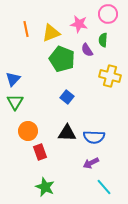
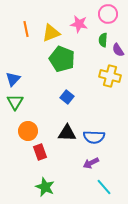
purple semicircle: moved 31 px right
